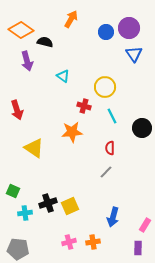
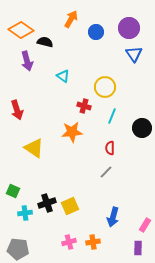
blue circle: moved 10 px left
cyan line: rotated 49 degrees clockwise
black cross: moved 1 px left
